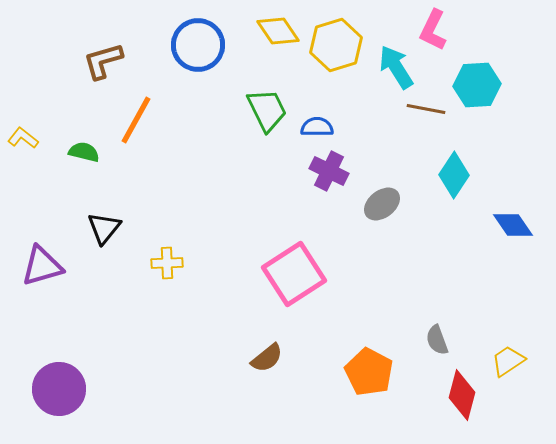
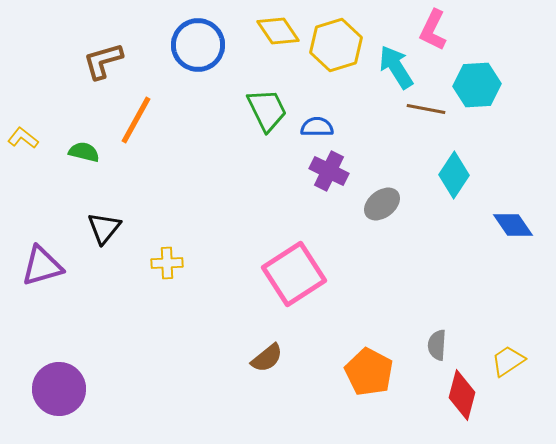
gray semicircle: moved 5 px down; rotated 24 degrees clockwise
